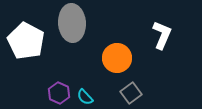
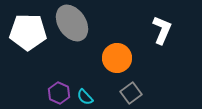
gray ellipse: rotated 30 degrees counterclockwise
white L-shape: moved 5 px up
white pentagon: moved 2 px right, 9 px up; rotated 27 degrees counterclockwise
